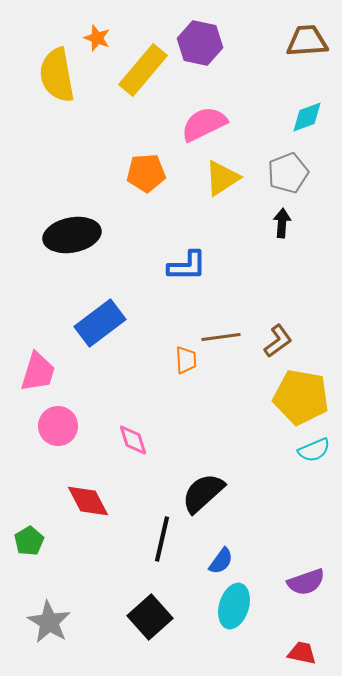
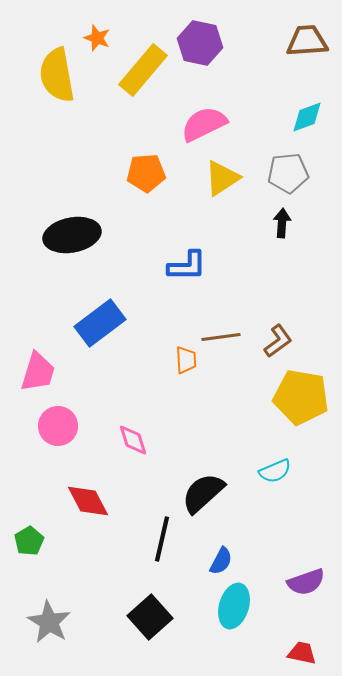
gray pentagon: rotated 15 degrees clockwise
cyan semicircle: moved 39 px left, 21 px down
blue semicircle: rotated 8 degrees counterclockwise
